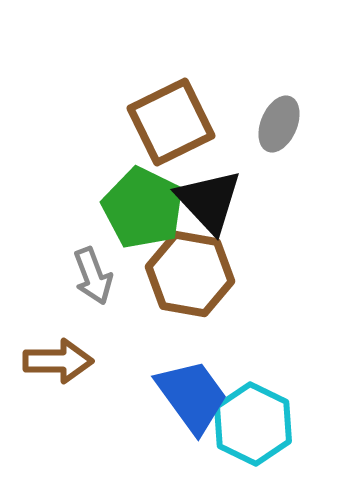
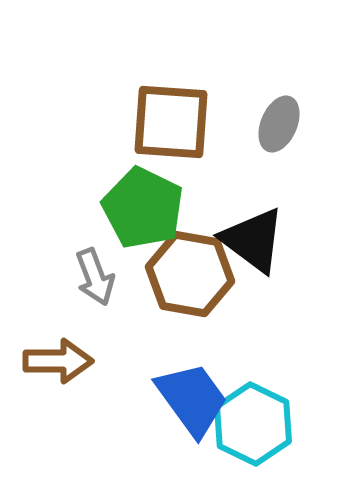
brown square: rotated 30 degrees clockwise
black triangle: moved 44 px right, 39 px down; rotated 10 degrees counterclockwise
gray arrow: moved 2 px right, 1 px down
blue trapezoid: moved 3 px down
